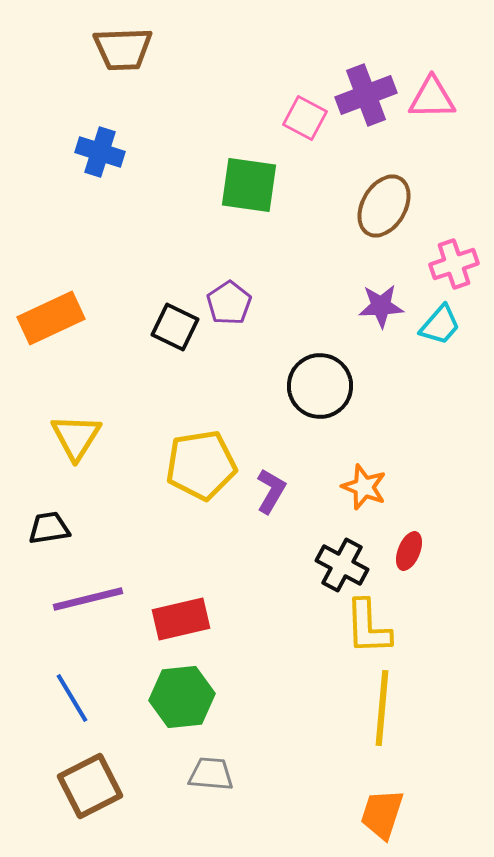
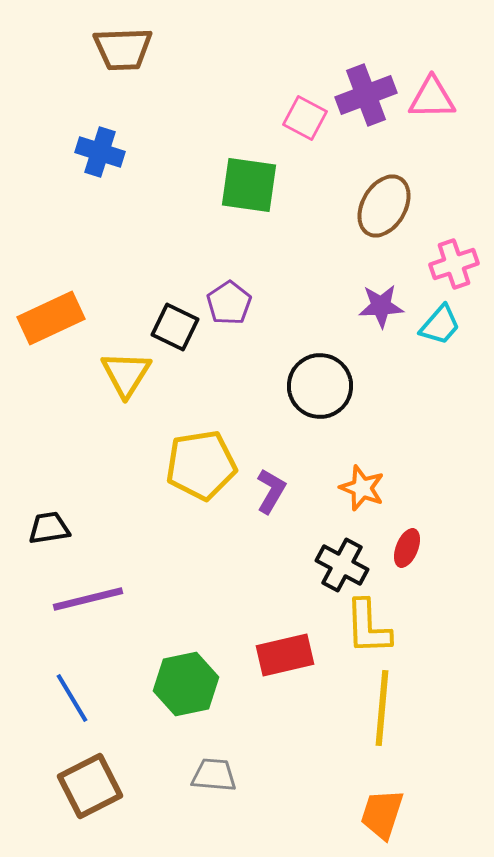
yellow triangle: moved 50 px right, 63 px up
orange star: moved 2 px left, 1 px down
red ellipse: moved 2 px left, 3 px up
red rectangle: moved 104 px right, 36 px down
green hexagon: moved 4 px right, 13 px up; rotated 6 degrees counterclockwise
gray trapezoid: moved 3 px right, 1 px down
